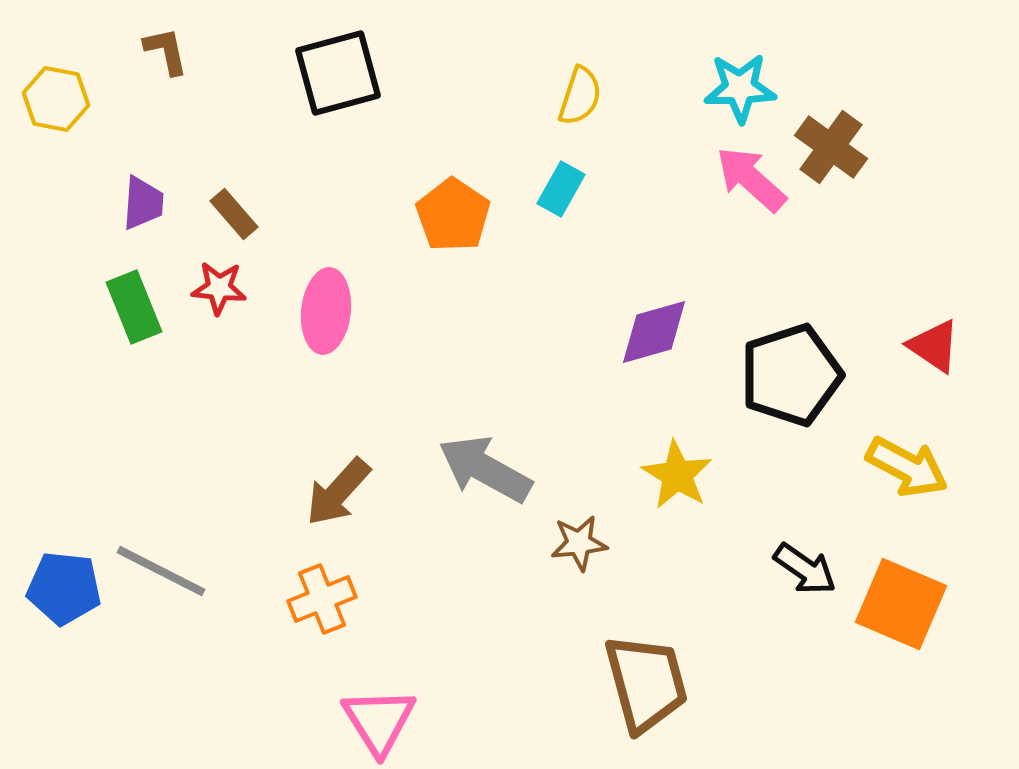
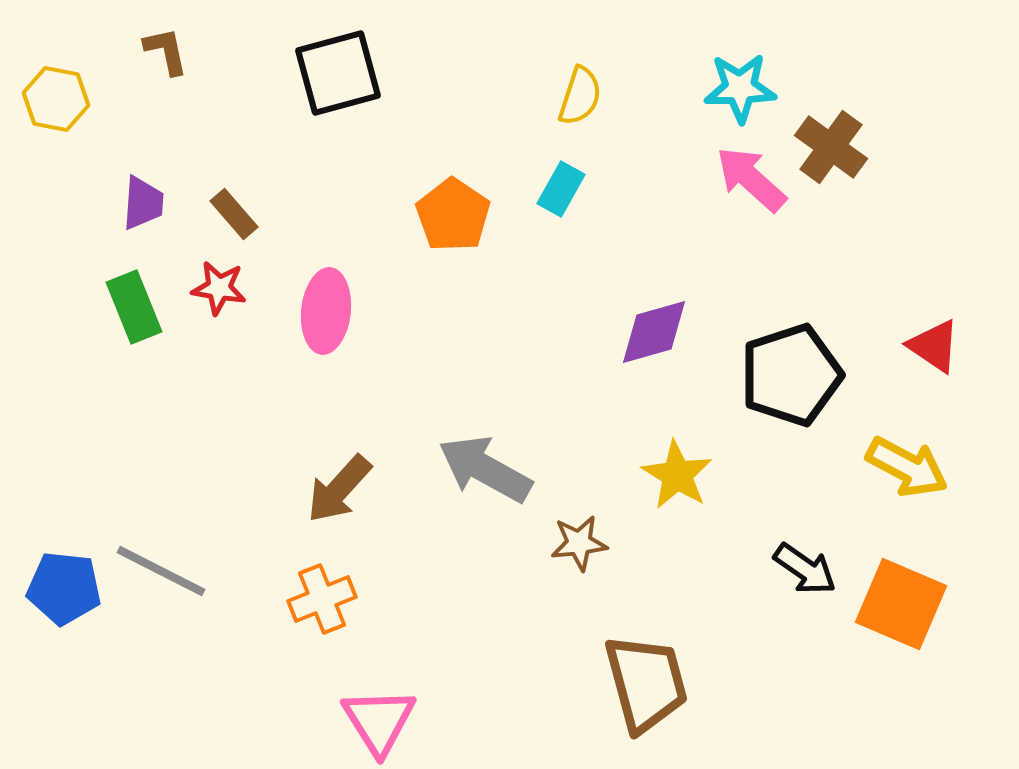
red star: rotated 4 degrees clockwise
brown arrow: moved 1 px right, 3 px up
